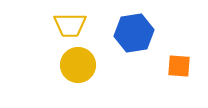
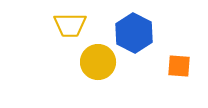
blue hexagon: rotated 24 degrees counterclockwise
yellow circle: moved 20 px right, 3 px up
